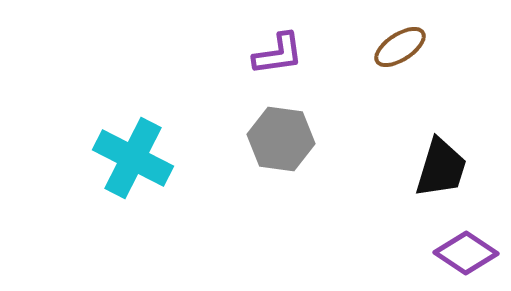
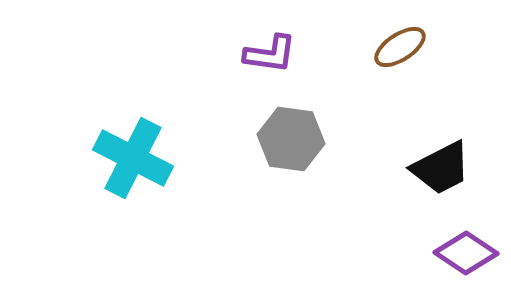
purple L-shape: moved 8 px left; rotated 16 degrees clockwise
gray hexagon: moved 10 px right
black trapezoid: rotated 46 degrees clockwise
